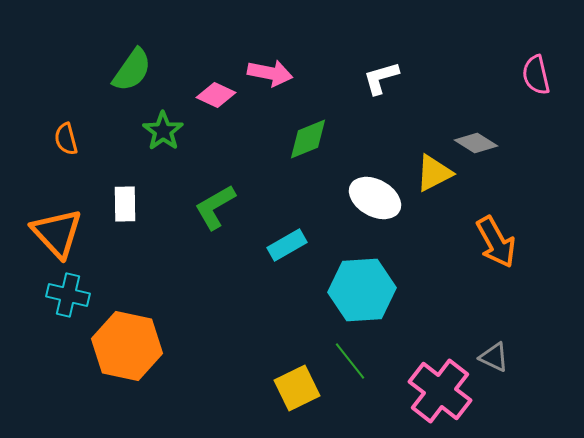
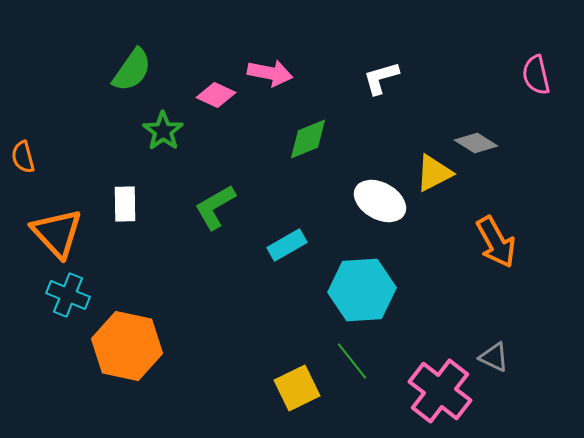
orange semicircle: moved 43 px left, 18 px down
white ellipse: moved 5 px right, 3 px down
cyan cross: rotated 9 degrees clockwise
green line: moved 2 px right
